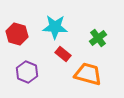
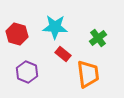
orange trapezoid: rotated 68 degrees clockwise
